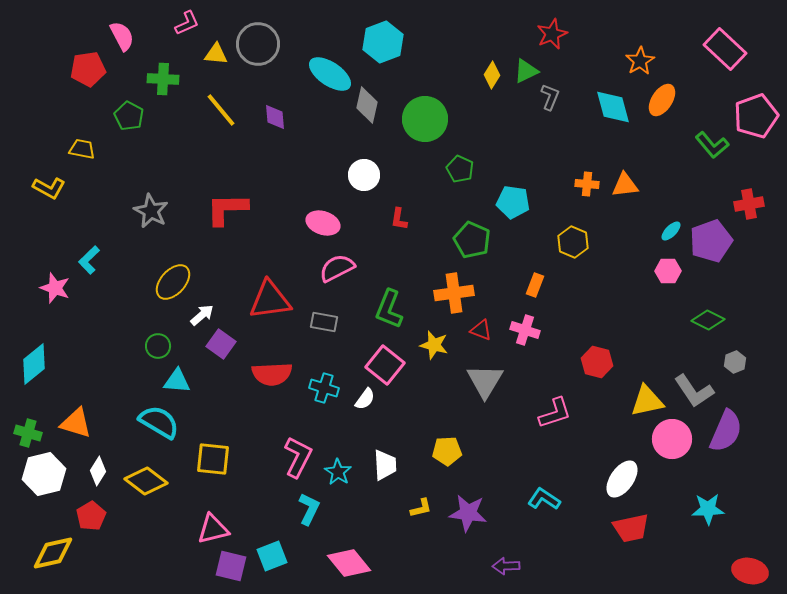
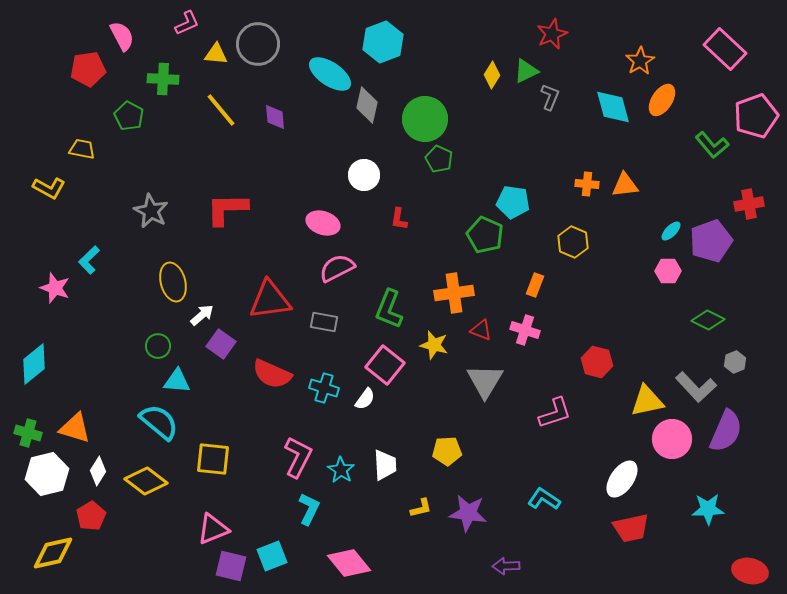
green pentagon at (460, 169): moved 21 px left, 10 px up
green pentagon at (472, 240): moved 13 px right, 5 px up
yellow ellipse at (173, 282): rotated 57 degrees counterclockwise
red semicircle at (272, 374): rotated 27 degrees clockwise
gray L-shape at (694, 391): moved 2 px right, 4 px up; rotated 9 degrees counterclockwise
cyan semicircle at (159, 422): rotated 9 degrees clockwise
orange triangle at (76, 423): moved 1 px left, 5 px down
cyan star at (338, 472): moved 3 px right, 2 px up
white hexagon at (44, 474): moved 3 px right
pink triangle at (213, 529): rotated 8 degrees counterclockwise
